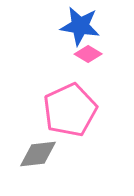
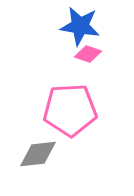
pink diamond: rotated 12 degrees counterclockwise
pink pentagon: rotated 22 degrees clockwise
